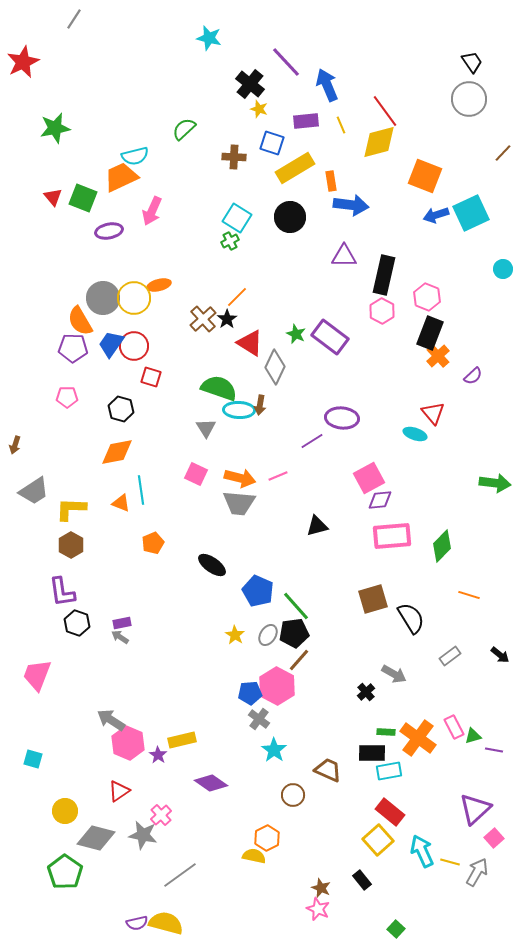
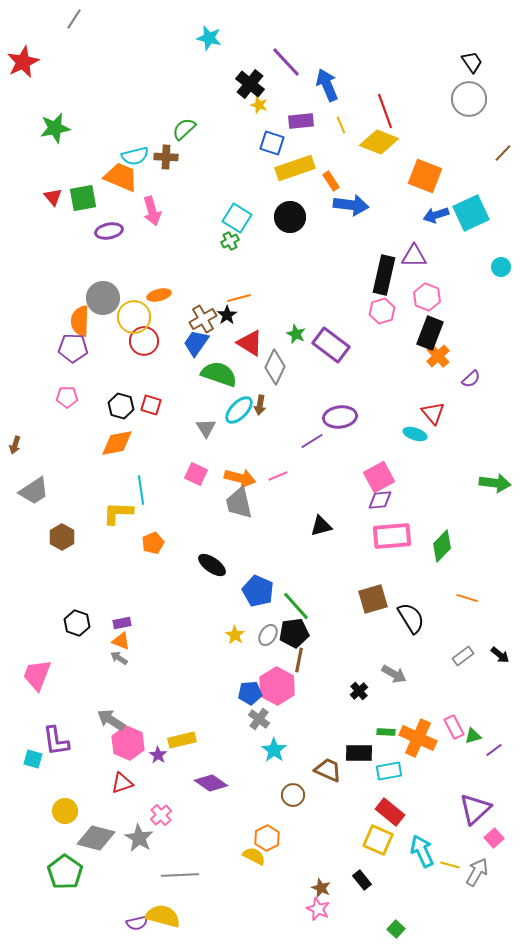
yellow star at (259, 109): moved 4 px up
red line at (385, 111): rotated 16 degrees clockwise
purple rectangle at (306, 121): moved 5 px left
yellow diamond at (379, 142): rotated 36 degrees clockwise
brown cross at (234, 157): moved 68 px left
yellow rectangle at (295, 168): rotated 12 degrees clockwise
orange trapezoid at (121, 177): rotated 48 degrees clockwise
orange rectangle at (331, 181): rotated 24 degrees counterclockwise
green square at (83, 198): rotated 32 degrees counterclockwise
pink arrow at (152, 211): rotated 40 degrees counterclockwise
purple triangle at (344, 256): moved 70 px right
cyan circle at (503, 269): moved 2 px left, 2 px up
orange ellipse at (159, 285): moved 10 px down
orange line at (237, 297): moved 2 px right, 1 px down; rotated 30 degrees clockwise
yellow circle at (134, 298): moved 19 px down
pink hexagon at (382, 311): rotated 15 degrees clockwise
brown cross at (203, 319): rotated 12 degrees clockwise
black star at (227, 319): moved 4 px up
orange semicircle at (80, 321): rotated 32 degrees clockwise
purple rectangle at (330, 337): moved 1 px right, 8 px down
blue trapezoid at (111, 344): moved 85 px right, 1 px up
red circle at (134, 346): moved 10 px right, 5 px up
purple semicircle at (473, 376): moved 2 px left, 3 px down
red square at (151, 377): moved 28 px down
green semicircle at (219, 388): moved 14 px up
black hexagon at (121, 409): moved 3 px up
cyan ellipse at (239, 410): rotated 48 degrees counterclockwise
purple ellipse at (342, 418): moved 2 px left, 1 px up; rotated 12 degrees counterclockwise
orange diamond at (117, 452): moved 9 px up
pink square at (369, 478): moved 10 px right, 1 px up
orange triangle at (121, 503): moved 138 px down
gray trapezoid at (239, 503): rotated 72 degrees clockwise
yellow L-shape at (71, 509): moved 47 px right, 4 px down
black triangle at (317, 526): moved 4 px right
brown hexagon at (71, 545): moved 9 px left, 8 px up
purple L-shape at (62, 592): moved 6 px left, 149 px down
orange line at (469, 595): moved 2 px left, 3 px down
gray arrow at (120, 637): moved 1 px left, 21 px down
gray rectangle at (450, 656): moved 13 px right
brown line at (299, 660): rotated 30 degrees counterclockwise
black cross at (366, 692): moved 7 px left, 1 px up
orange cross at (418, 738): rotated 12 degrees counterclockwise
purple line at (494, 750): rotated 48 degrees counterclockwise
black rectangle at (372, 753): moved 13 px left
red triangle at (119, 791): moved 3 px right, 8 px up; rotated 15 degrees clockwise
gray star at (143, 835): moved 4 px left, 3 px down; rotated 20 degrees clockwise
yellow square at (378, 840): rotated 24 degrees counterclockwise
yellow semicircle at (254, 856): rotated 15 degrees clockwise
yellow line at (450, 862): moved 3 px down
gray line at (180, 875): rotated 33 degrees clockwise
yellow semicircle at (166, 923): moved 3 px left, 7 px up
